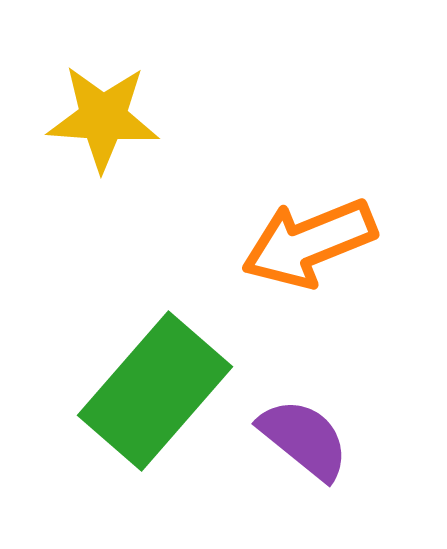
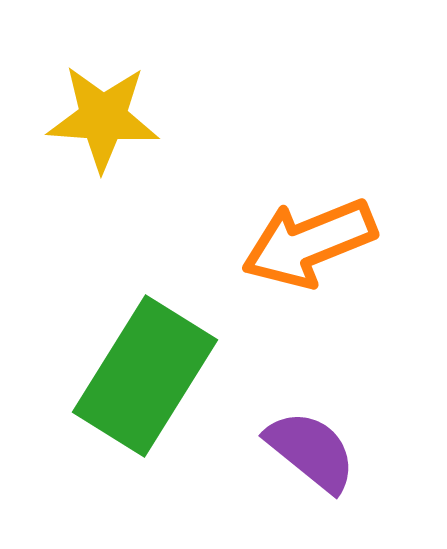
green rectangle: moved 10 px left, 15 px up; rotated 9 degrees counterclockwise
purple semicircle: moved 7 px right, 12 px down
